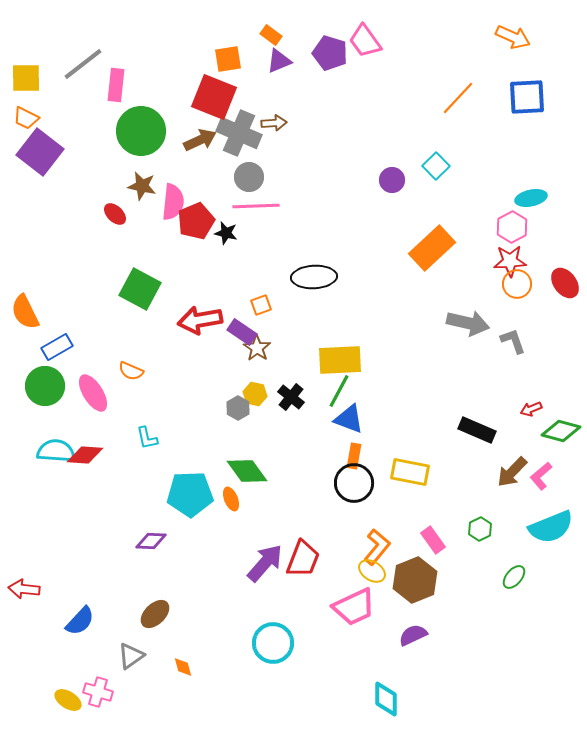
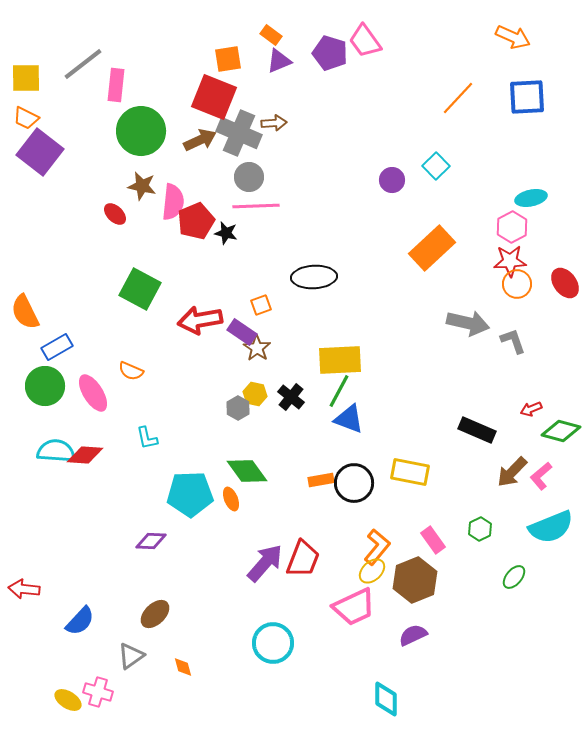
orange rectangle at (354, 456): moved 33 px left, 24 px down; rotated 70 degrees clockwise
yellow ellipse at (372, 571): rotated 76 degrees counterclockwise
